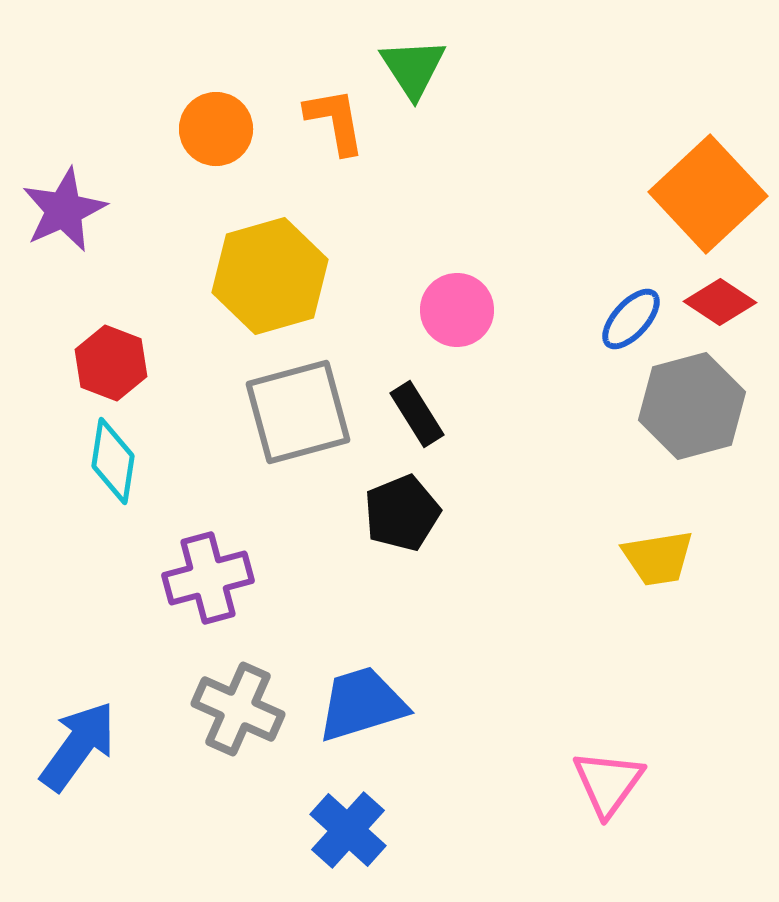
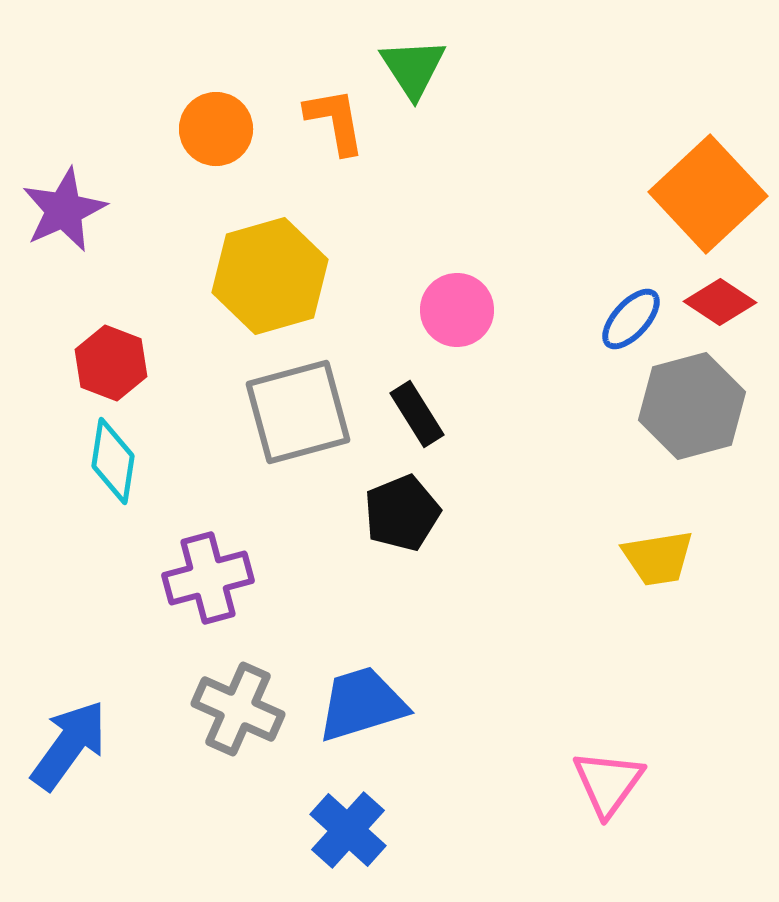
blue arrow: moved 9 px left, 1 px up
